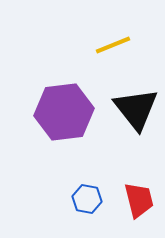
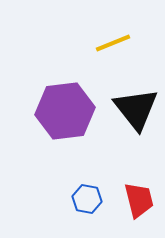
yellow line: moved 2 px up
purple hexagon: moved 1 px right, 1 px up
